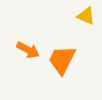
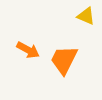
orange trapezoid: moved 2 px right
